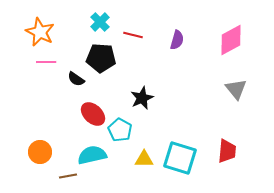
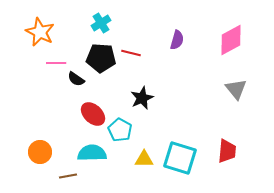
cyan cross: moved 1 px right, 1 px down; rotated 12 degrees clockwise
red line: moved 2 px left, 18 px down
pink line: moved 10 px right, 1 px down
cyan semicircle: moved 2 px up; rotated 12 degrees clockwise
